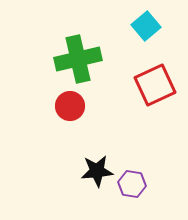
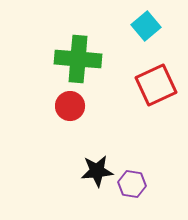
green cross: rotated 18 degrees clockwise
red square: moved 1 px right
